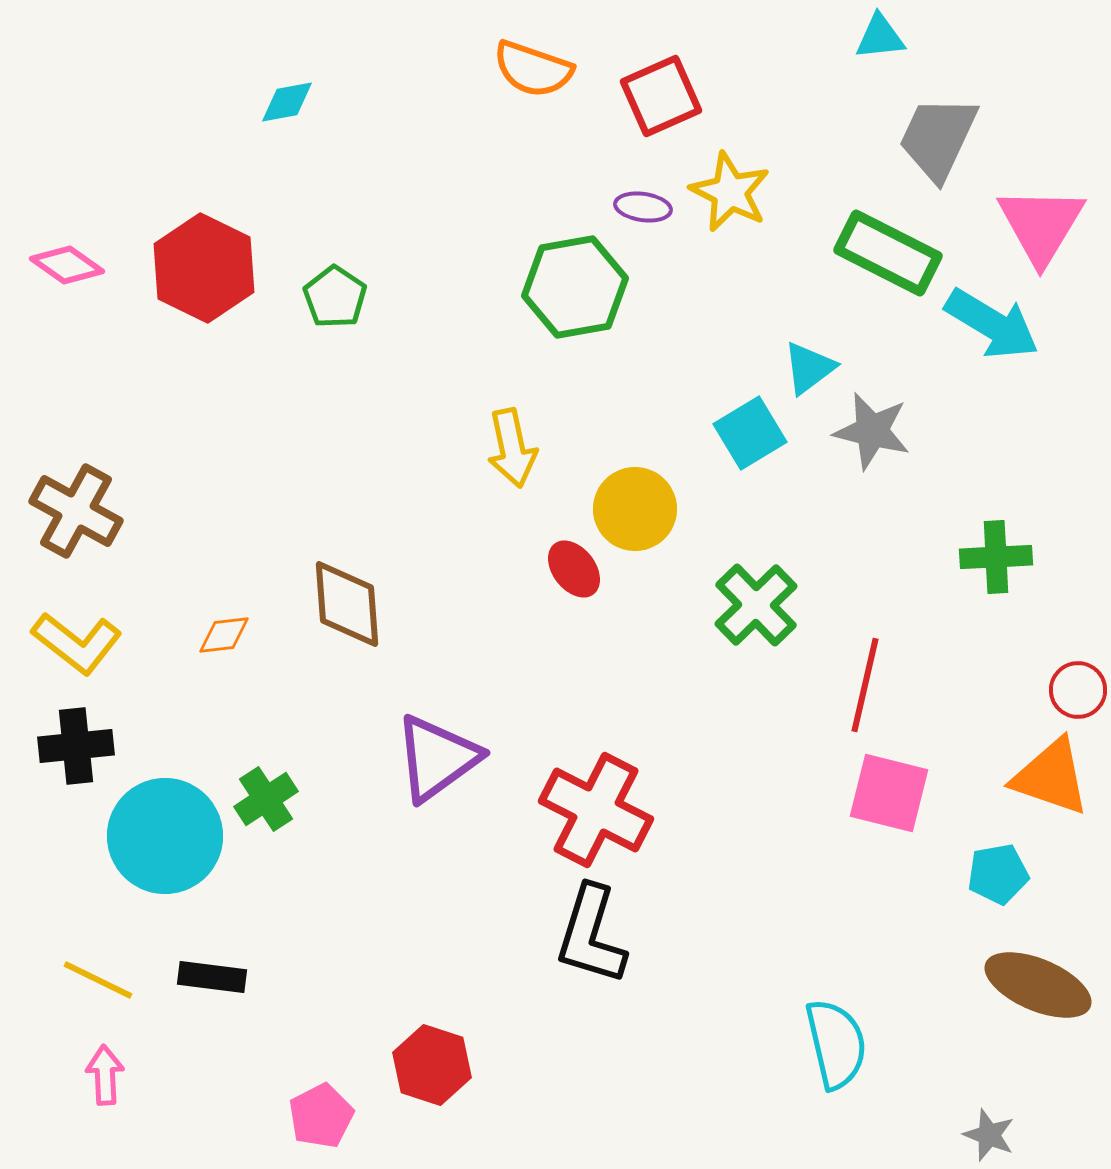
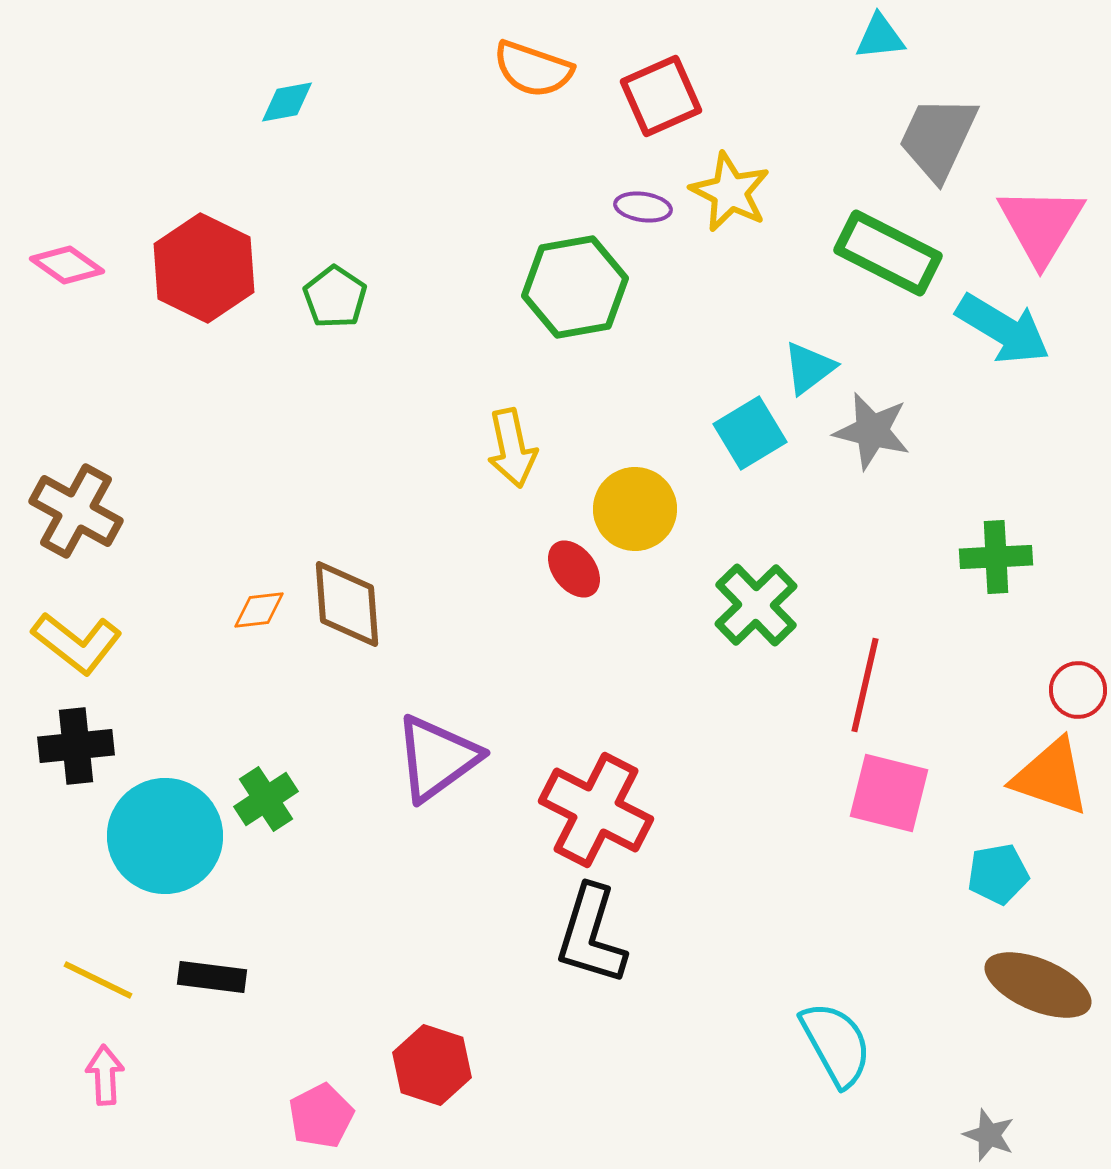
cyan arrow at (992, 324): moved 11 px right, 5 px down
orange diamond at (224, 635): moved 35 px right, 25 px up
cyan semicircle at (836, 1044): rotated 16 degrees counterclockwise
